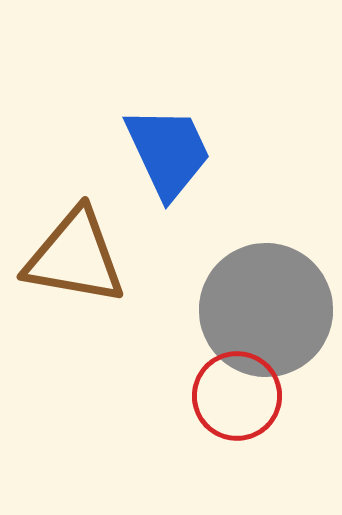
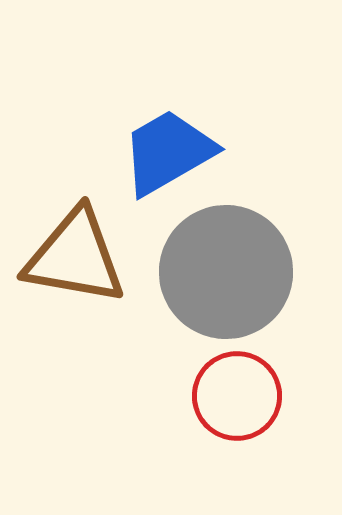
blue trapezoid: rotated 95 degrees counterclockwise
gray circle: moved 40 px left, 38 px up
